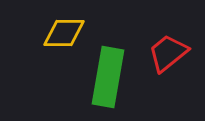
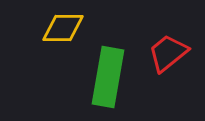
yellow diamond: moved 1 px left, 5 px up
